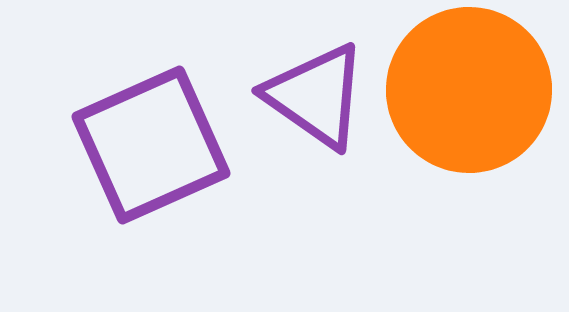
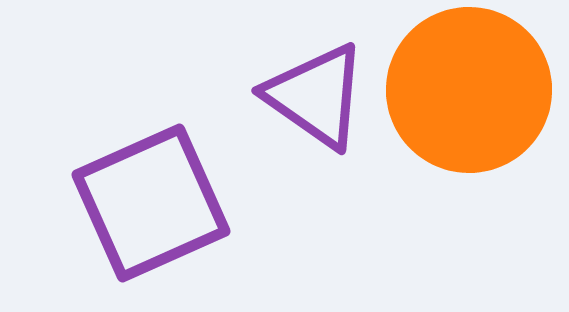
purple square: moved 58 px down
